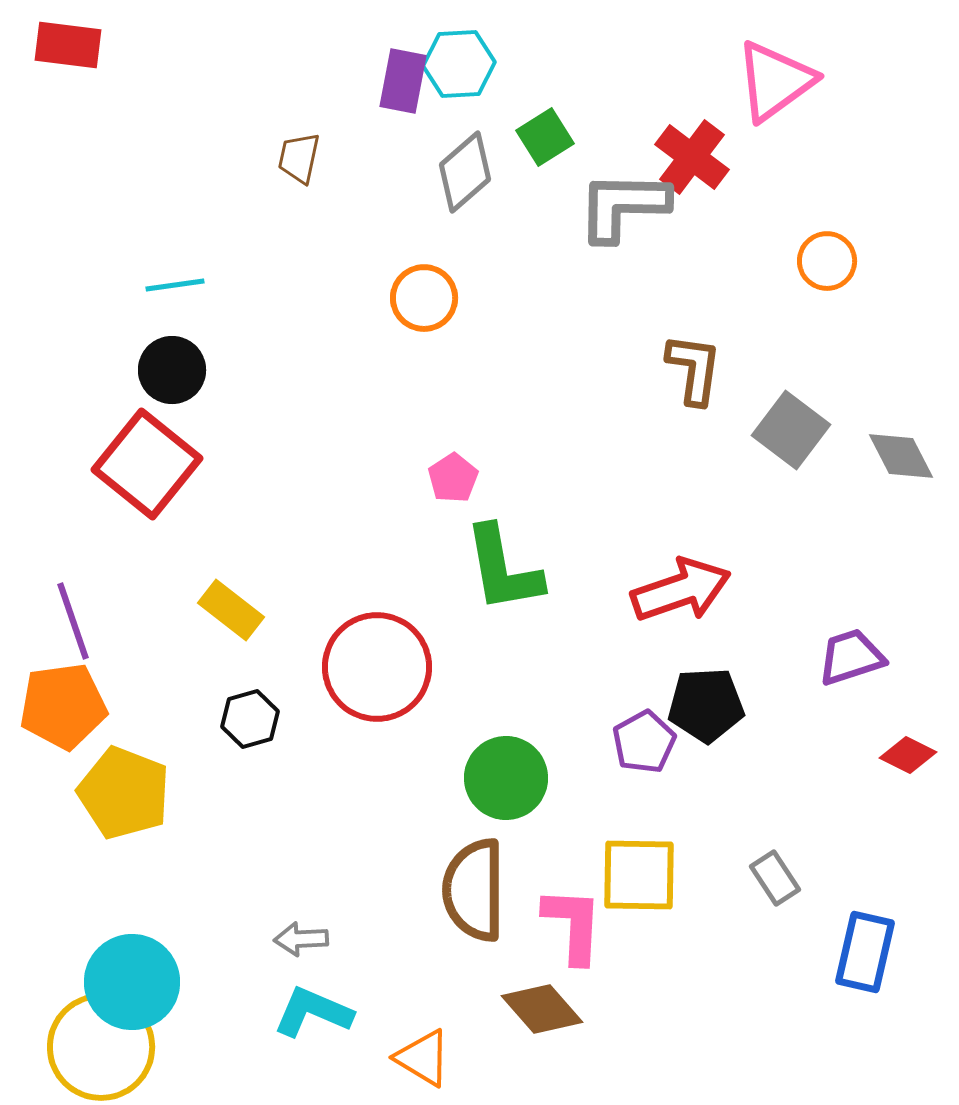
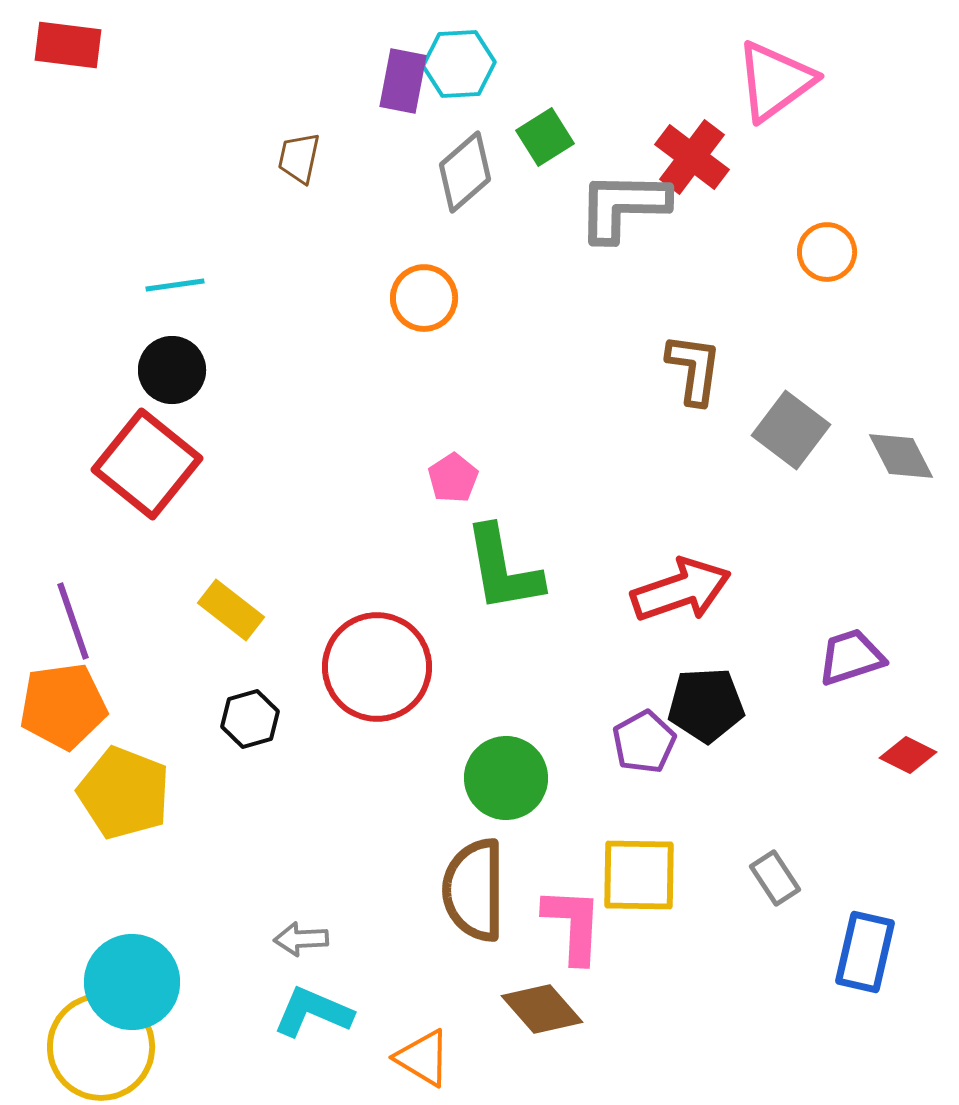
orange circle at (827, 261): moved 9 px up
